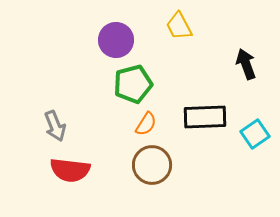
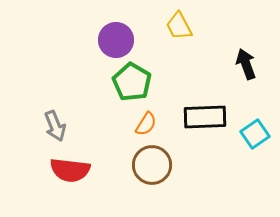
green pentagon: moved 1 px left, 2 px up; rotated 27 degrees counterclockwise
